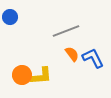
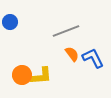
blue circle: moved 5 px down
